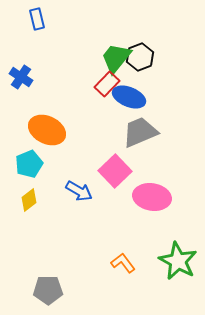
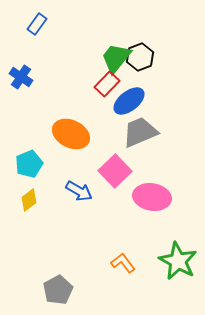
blue rectangle: moved 5 px down; rotated 50 degrees clockwise
blue ellipse: moved 4 px down; rotated 60 degrees counterclockwise
orange ellipse: moved 24 px right, 4 px down
gray pentagon: moved 10 px right; rotated 28 degrees counterclockwise
